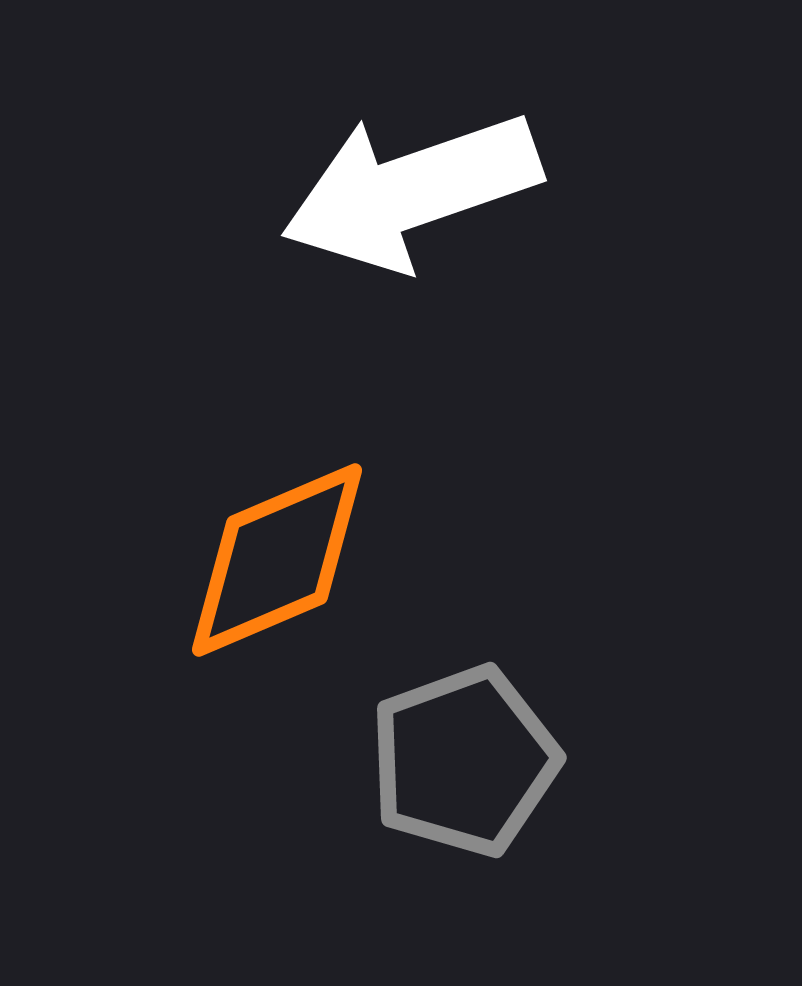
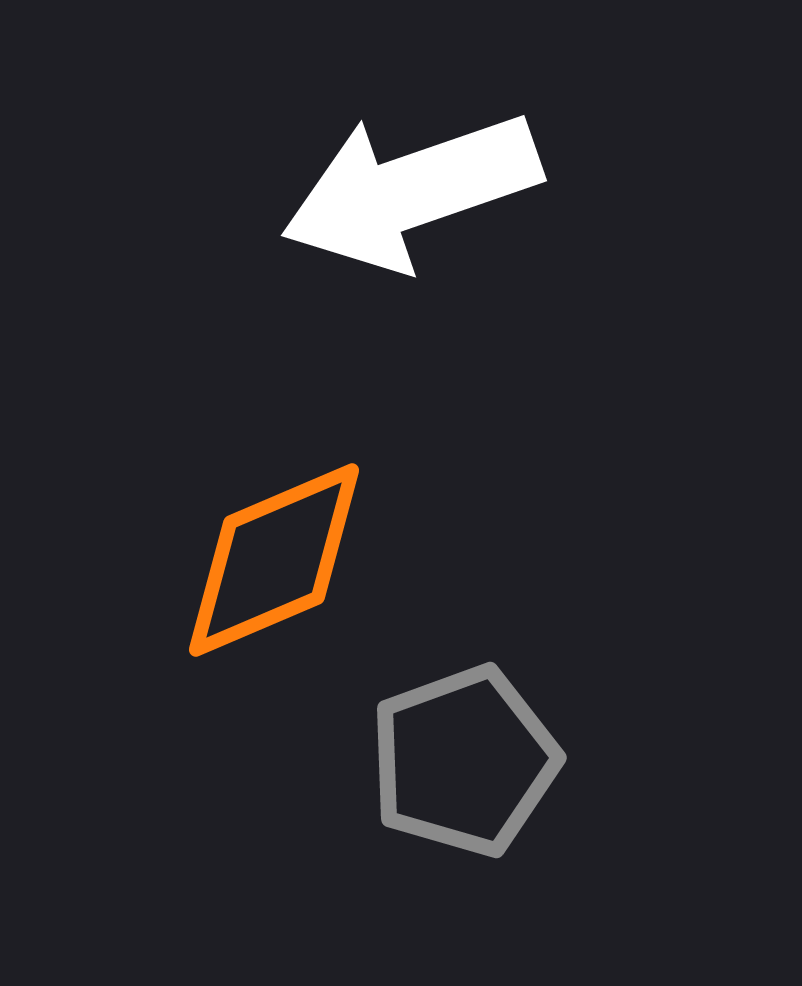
orange diamond: moved 3 px left
